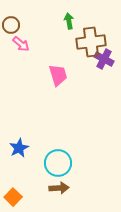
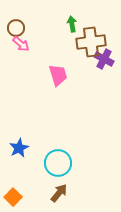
green arrow: moved 3 px right, 3 px down
brown circle: moved 5 px right, 3 px down
brown arrow: moved 5 px down; rotated 48 degrees counterclockwise
